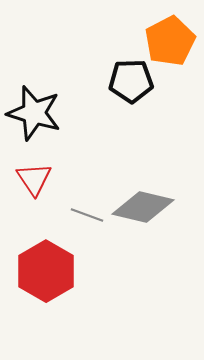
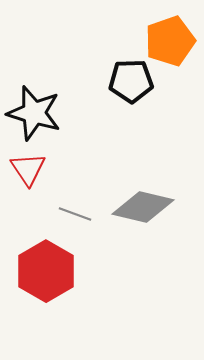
orange pentagon: rotated 9 degrees clockwise
red triangle: moved 6 px left, 10 px up
gray line: moved 12 px left, 1 px up
